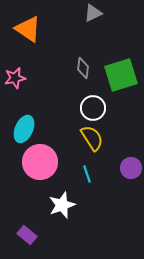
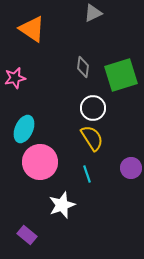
orange triangle: moved 4 px right
gray diamond: moved 1 px up
